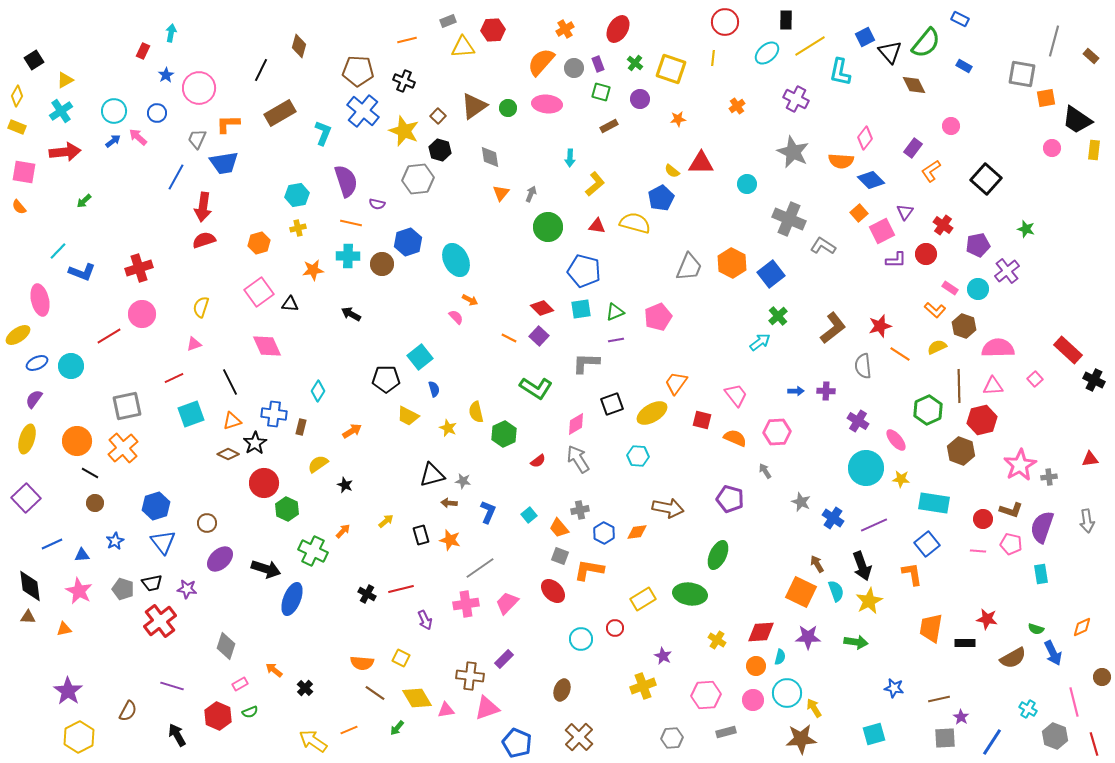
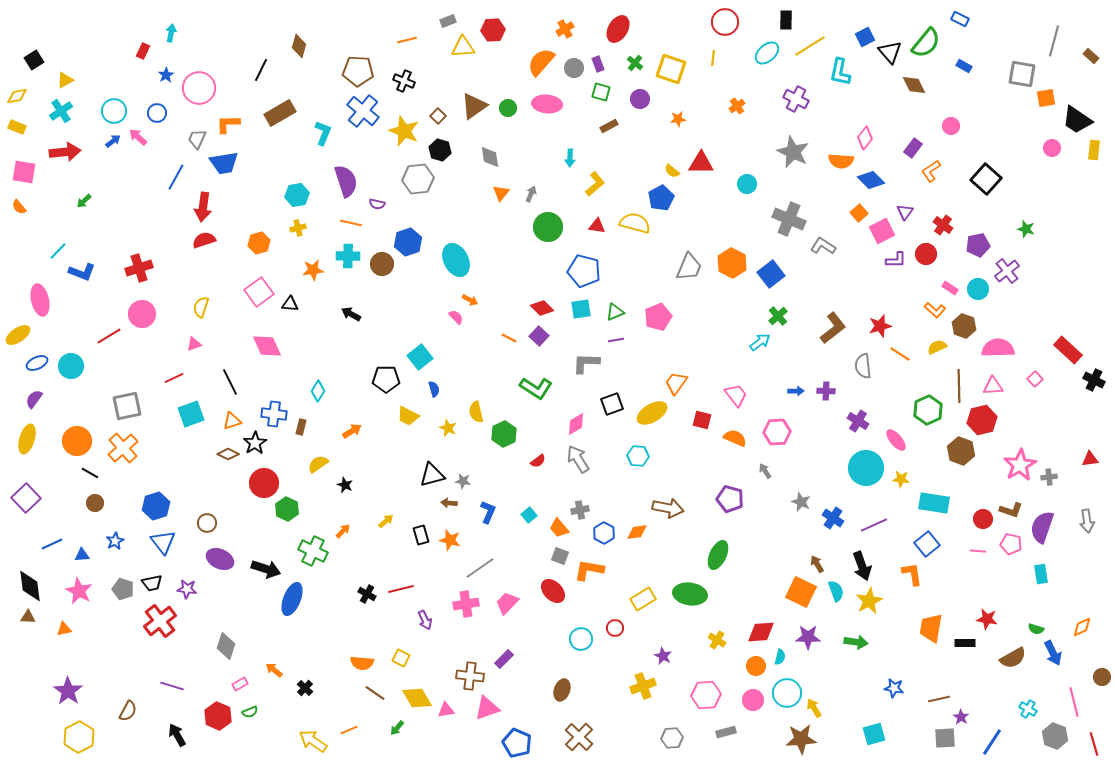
yellow diamond at (17, 96): rotated 50 degrees clockwise
purple ellipse at (220, 559): rotated 68 degrees clockwise
